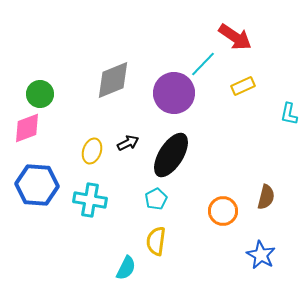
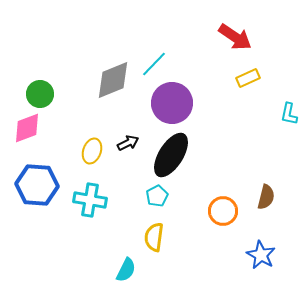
cyan line: moved 49 px left
yellow rectangle: moved 5 px right, 8 px up
purple circle: moved 2 px left, 10 px down
cyan pentagon: moved 1 px right, 3 px up
yellow semicircle: moved 2 px left, 4 px up
cyan semicircle: moved 2 px down
